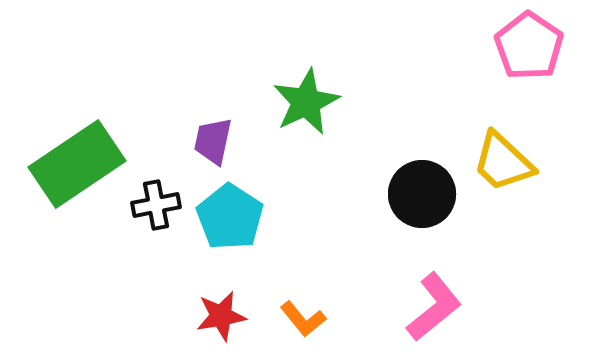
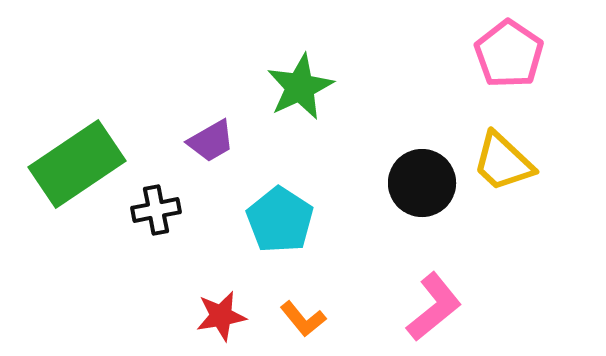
pink pentagon: moved 20 px left, 8 px down
green star: moved 6 px left, 15 px up
purple trapezoid: moved 2 px left; rotated 132 degrees counterclockwise
black circle: moved 11 px up
black cross: moved 5 px down
cyan pentagon: moved 50 px right, 3 px down
